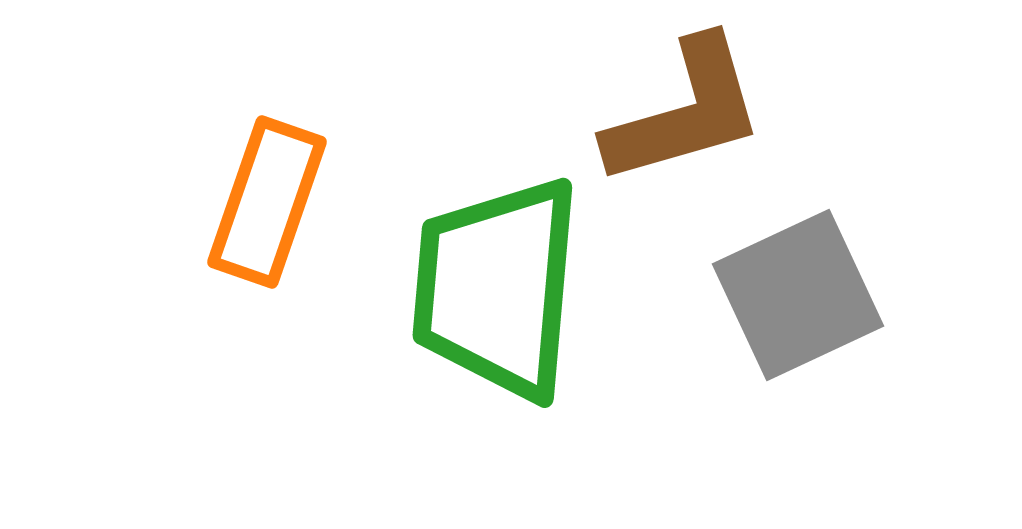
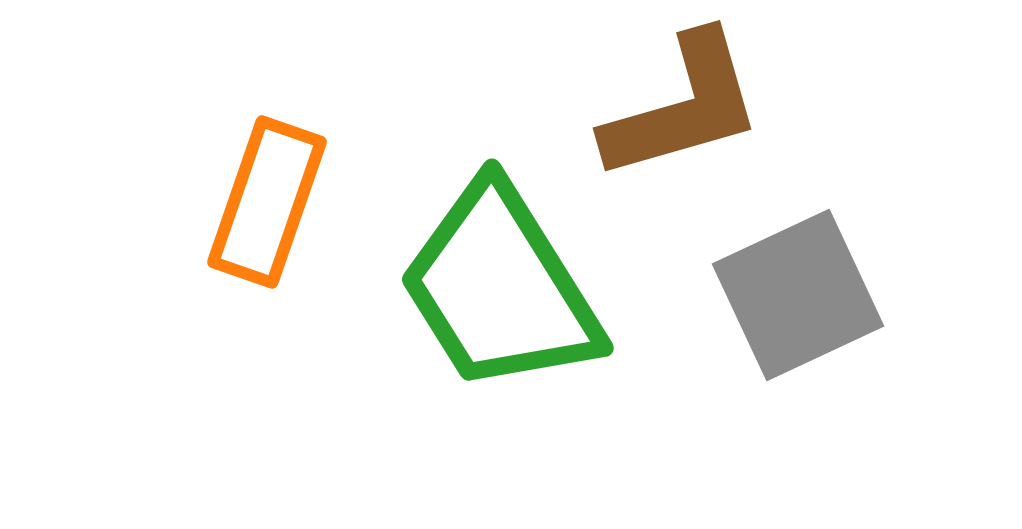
brown L-shape: moved 2 px left, 5 px up
green trapezoid: moved 3 px right; rotated 37 degrees counterclockwise
